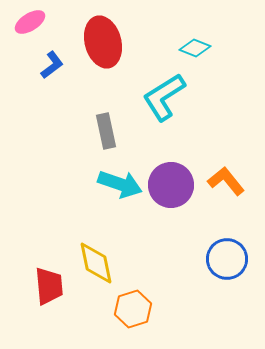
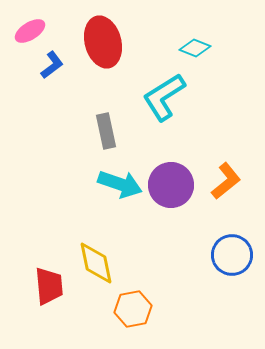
pink ellipse: moved 9 px down
orange L-shape: rotated 90 degrees clockwise
blue circle: moved 5 px right, 4 px up
orange hexagon: rotated 6 degrees clockwise
